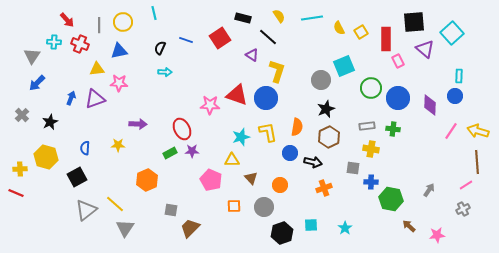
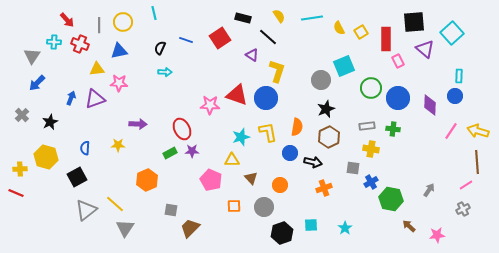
blue cross at (371, 182): rotated 32 degrees counterclockwise
